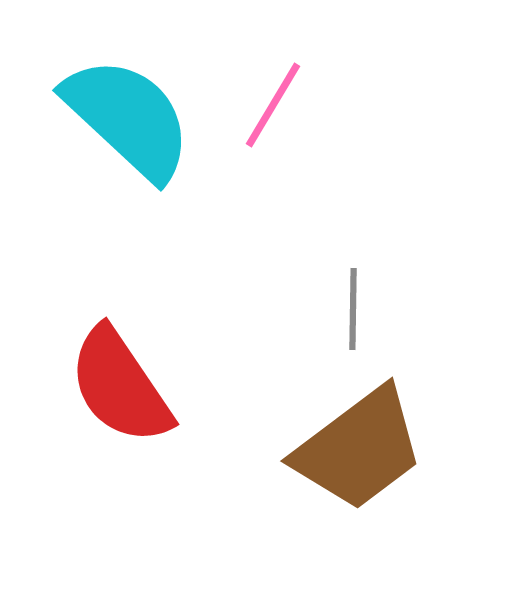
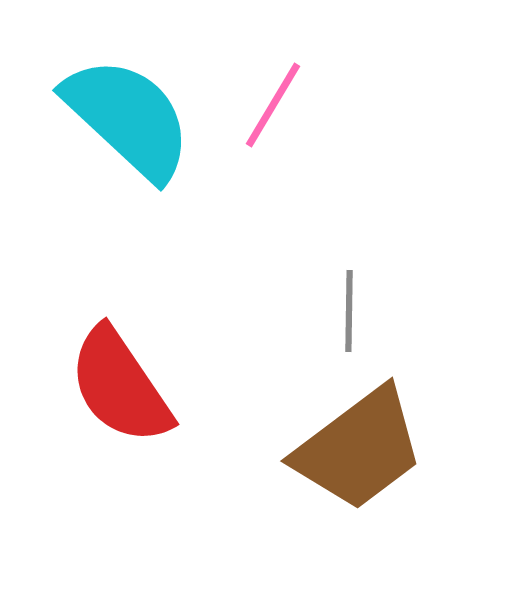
gray line: moved 4 px left, 2 px down
